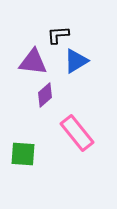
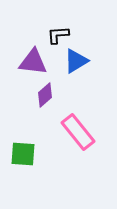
pink rectangle: moved 1 px right, 1 px up
